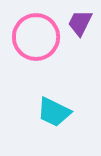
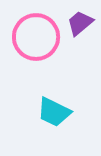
purple trapezoid: rotated 24 degrees clockwise
